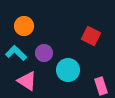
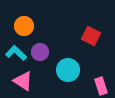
purple circle: moved 4 px left, 1 px up
pink triangle: moved 4 px left
